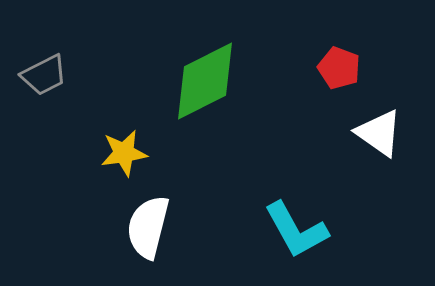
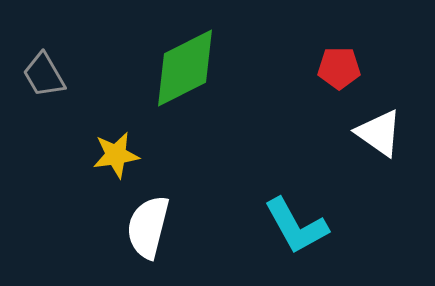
red pentagon: rotated 21 degrees counterclockwise
gray trapezoid: rotated 87 degrees clockwise
green diamond: moved 20 px left, 13 px up
yellow star: moved 8 px left, 2 px down
cyan L-shape: moved 4 px up
